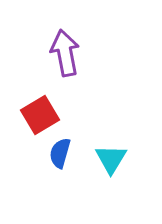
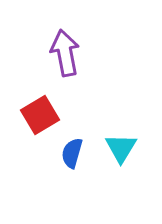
blue semicircle: moved 12 px right
cyan triangle: moved 10 px right, 11 px up
